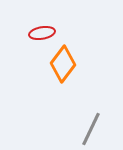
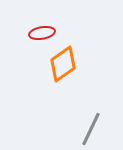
orange diamond: rotated 18 degrees clockwise
